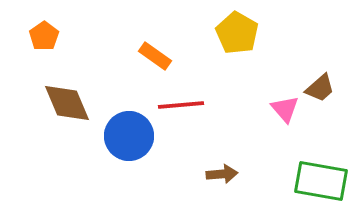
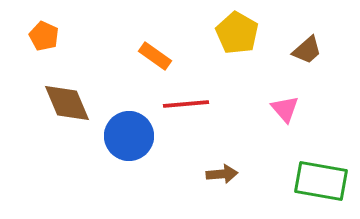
orange pentagon: rotated 12 degrees counterclockwise
brown trapezoid: moved 13 px left, 38 px up
red line: moved 5 px right, 1 px up
